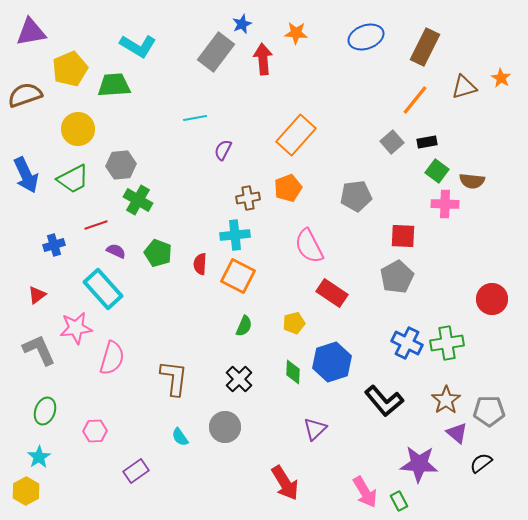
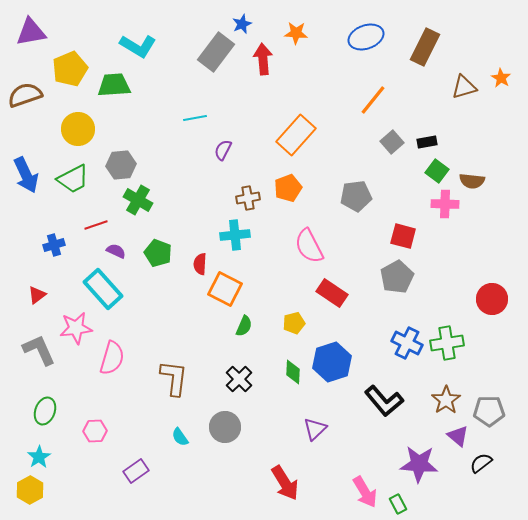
orange line at (415, 100): moved 42 px left
red square at (403, 236): rotated 12 degrees clockwise
orange square at (238, 276): moved 13 px left, 13 px down
purple triangle at (457, 433): moved 1 px right, 3 px down
yellow hexagon at (26, 491): moved 4 px right, 1 px up
green rectangle at (399, 501): moved 1 px left, 3 px down
